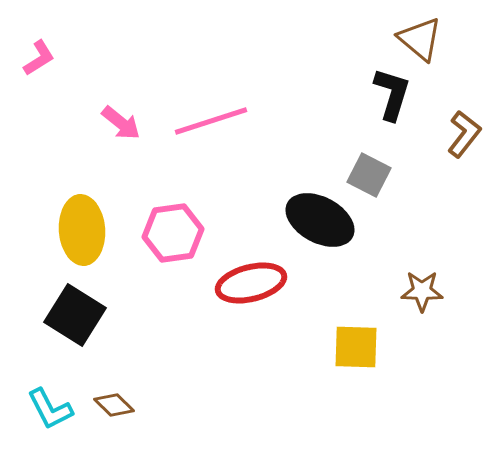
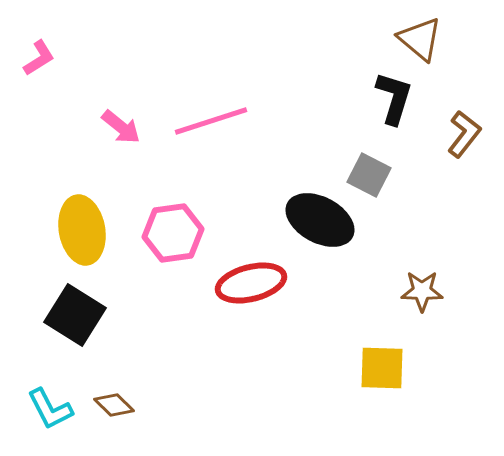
black L-shape: moved 2 px right, 4 px down
pink arrow: moved 4 px down
yellow ellipse: rotated 6 degrees counterclockwise
yellow square: moved 26 px right, 21 px down
